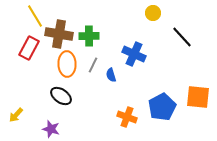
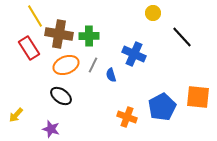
red rectangle: rotated 60 degrees counterclockwise
orange ellipse: moved 1 px left, 1 px down; rotated 70 degrees clockwise
